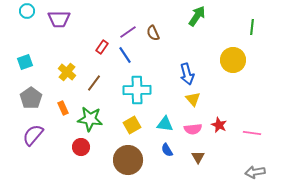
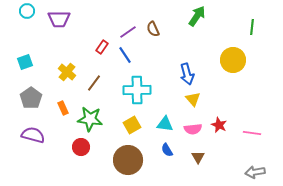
brown semicircle: moved 4 px up
purple semicircle: rotated 65 degrees clockwise
